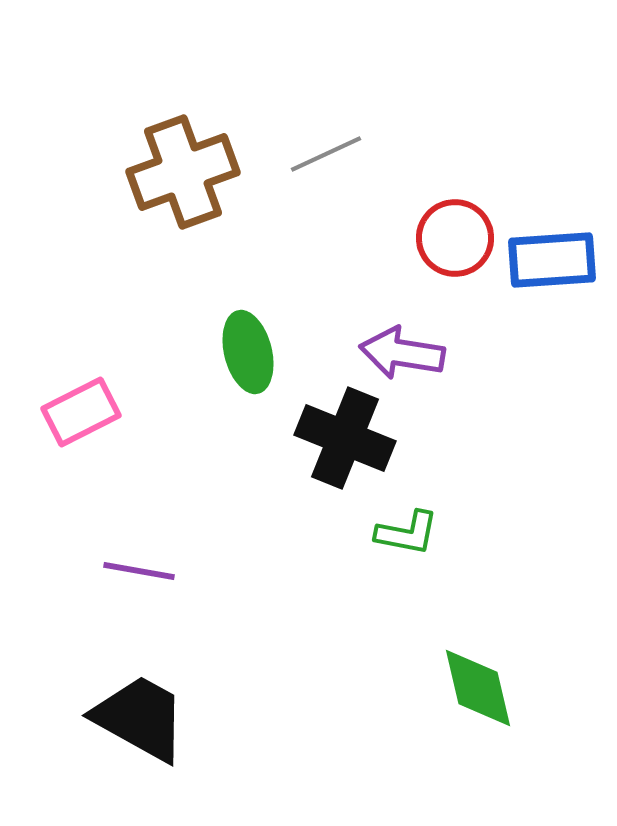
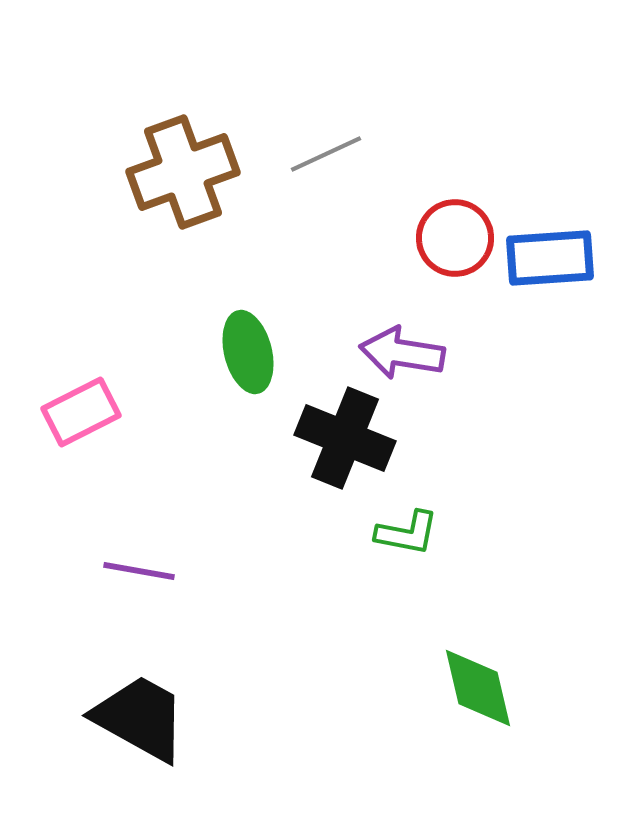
blue rectangle: moved 2 px left, 2 px up
